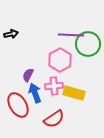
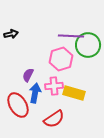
purple line: moved 1 px down
green circle: moved 1 px down
pink hexagon: moved 1 px right, 1 px up; rotated 10 degrees clockwise
blue arrow: rotated 30 degrees clockwise
